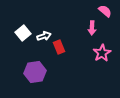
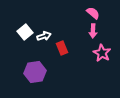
pink semicircle: moved 12 px left, 2 px down
pink arrow: moved 1 px right, 3 px down
white square: moved 2 px right, 1 px up
red rectangle: moved 3 px right, 1 px down
pink star: rotated 12 degrees counterclockwise
